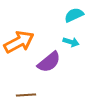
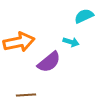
cyan semicircle: moved 10 px right, 1 px down
orange arrow: rotated 16 degrees clockwise
